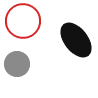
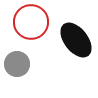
red circle: moved 8 px right, 1 px down
